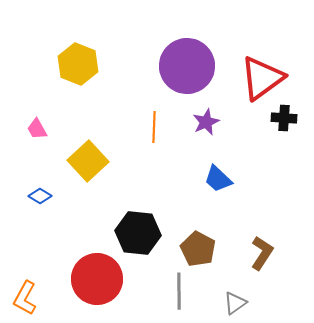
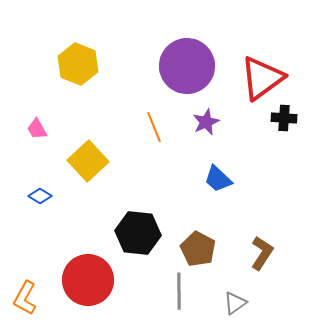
orange line: rotated 24 degrees counterclockwise
red circle: moved 9 px left, 1 px down
